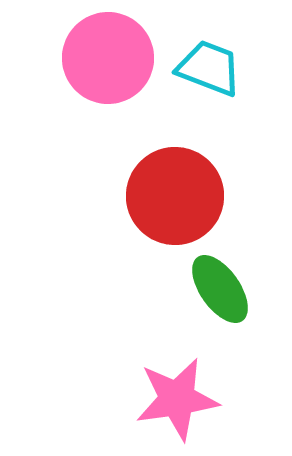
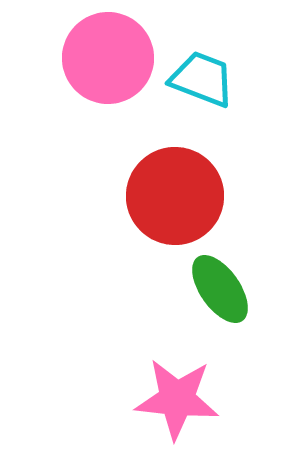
cyan trapezoid: moved 7 px left, 11 px down
pink star: rotated 14 degrees clockwise
